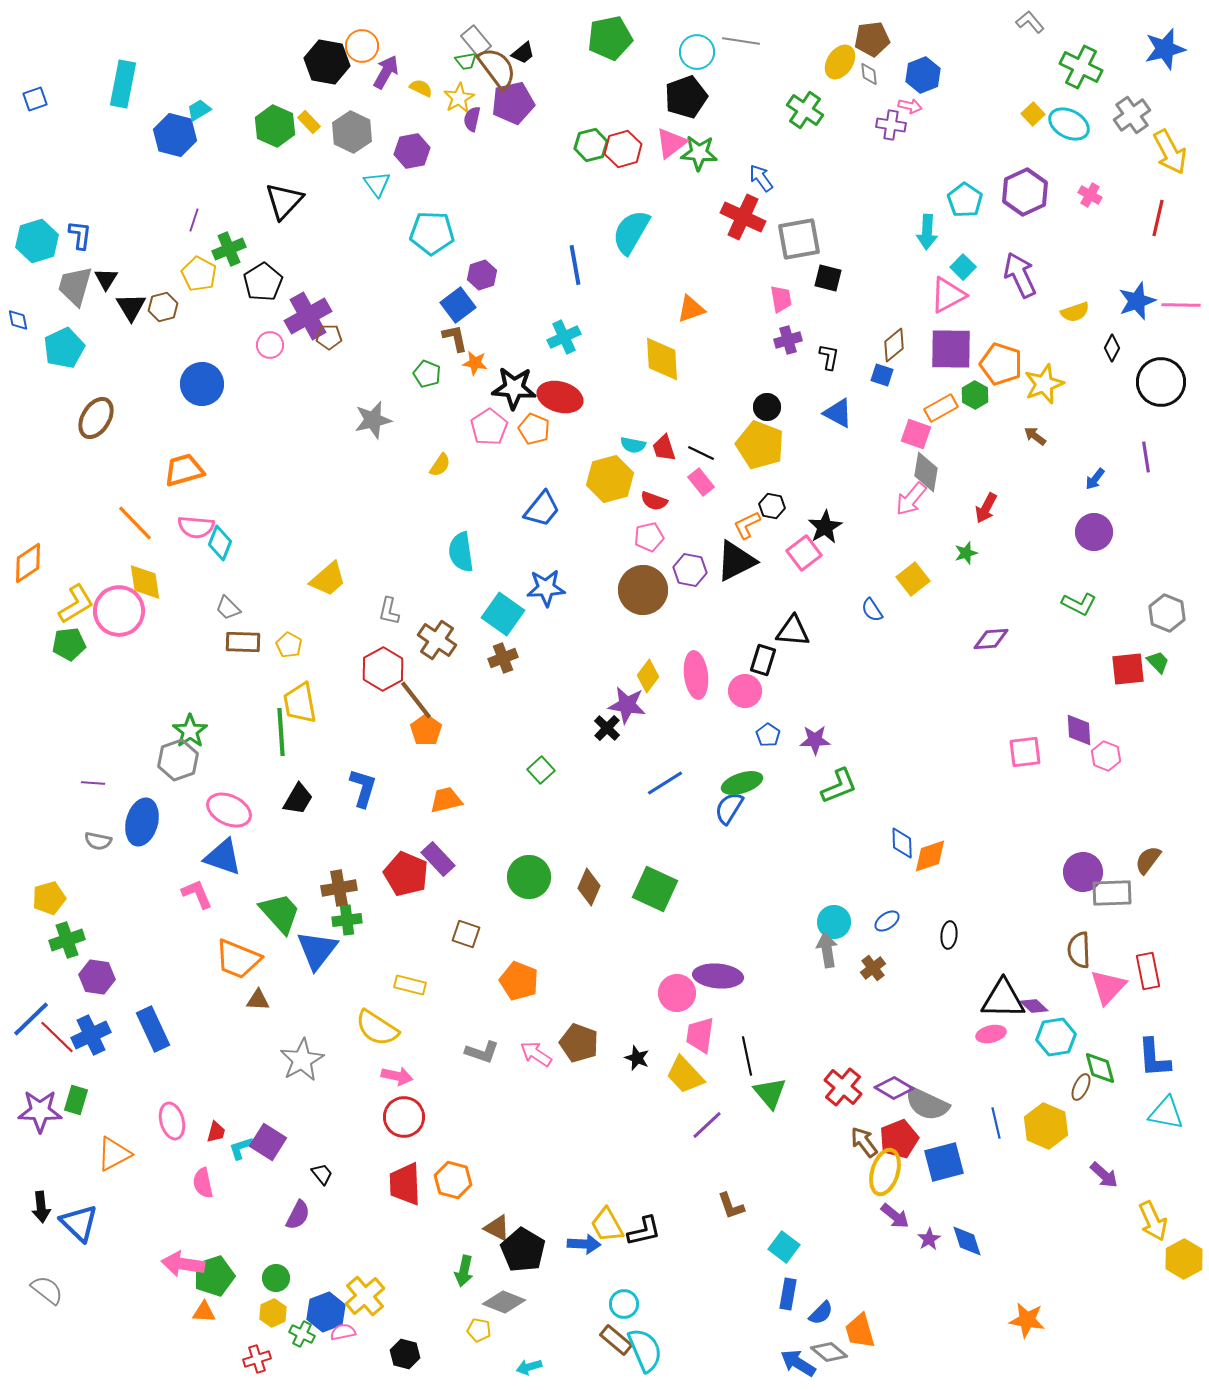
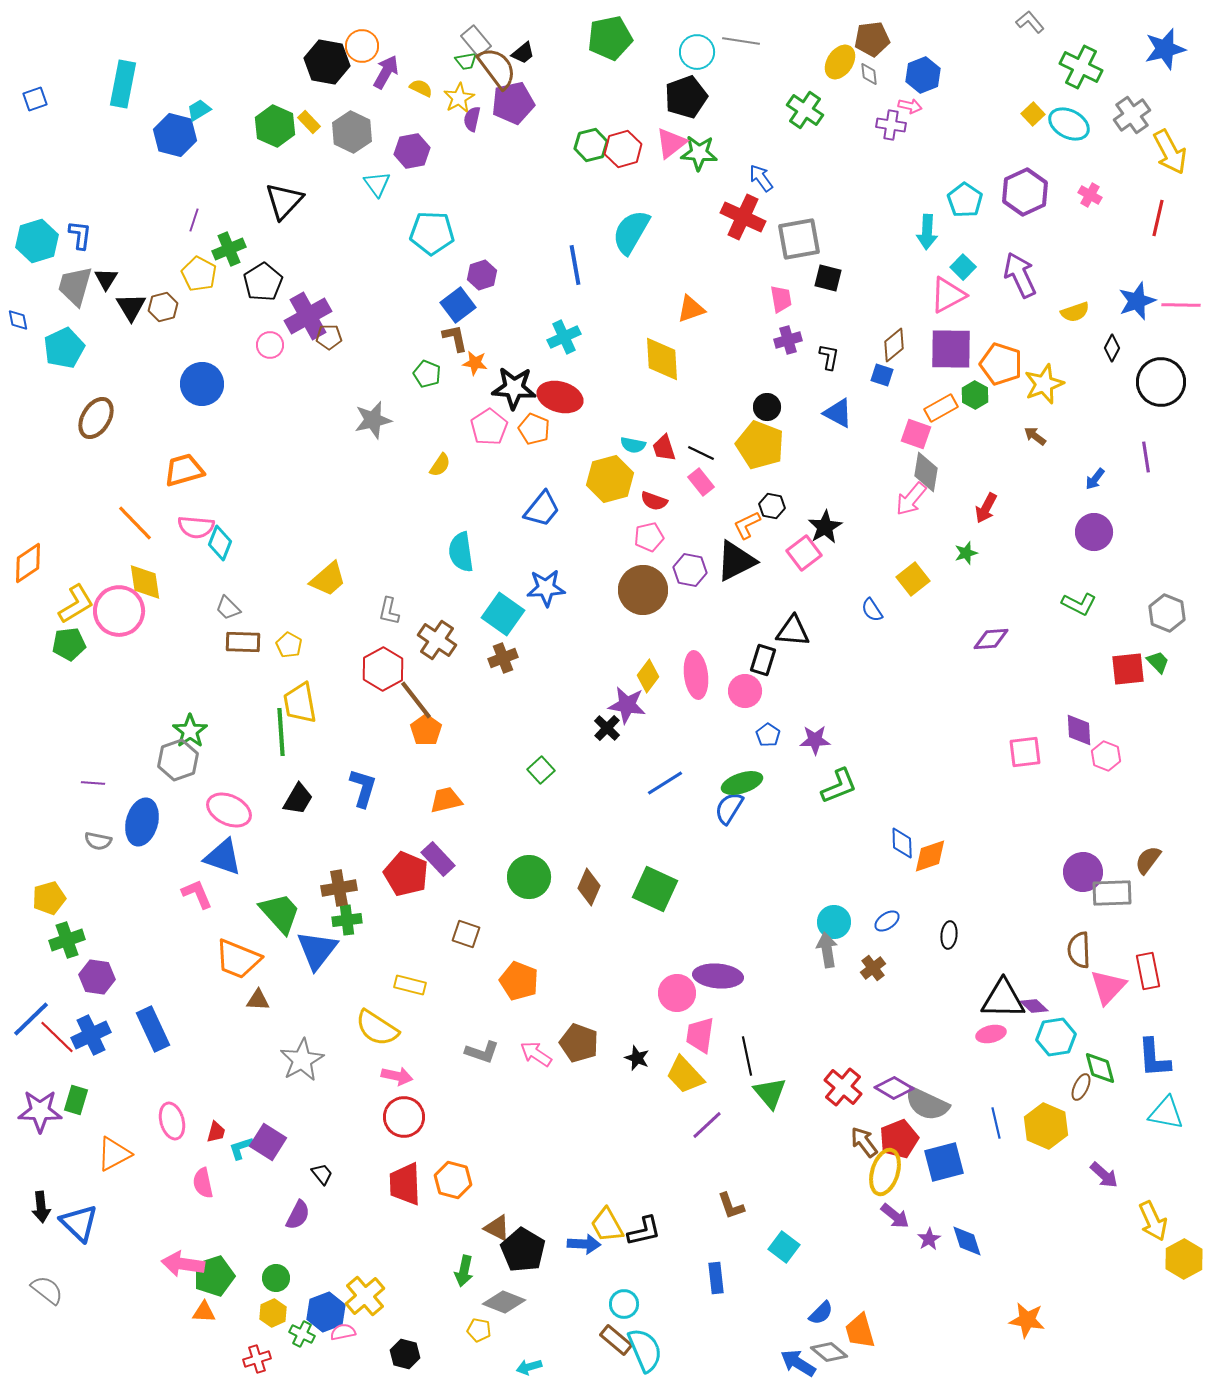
blue rectangle at (788, 1294): moved 72 px left, 16 px up; rotated 16 degrees counterclockwise
